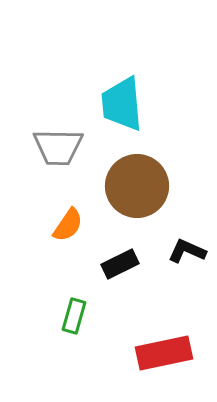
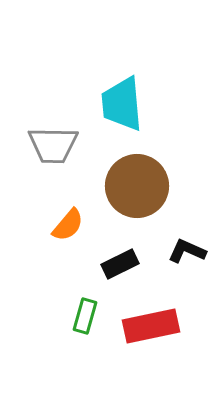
gray trapezoid: moved 5 px left, 2 px up
orange semicircle: rotated 6 degrees clockwise
green rectangle: moved 11 px right
red rectangle: moved 13 px left, 27 px up
